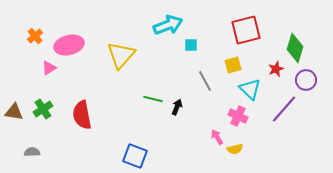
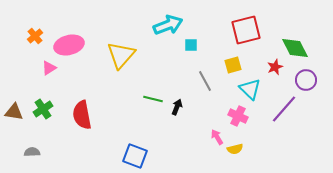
green diamond: rotated 44 degrees counterclockwise
red star: moved 1 px left, 2 px up
